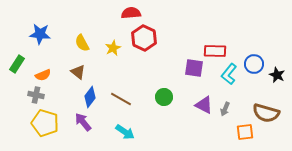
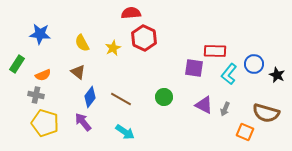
orange square: rotated 30 degrees clockwise
